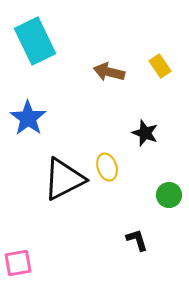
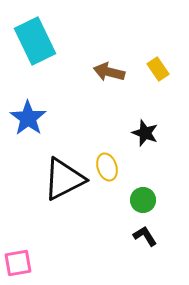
yellow rectangle: moved 2 px left, 3 px down
green circle: moved 26 px left, 5 px down
black L-shape: moved 8 px right, 4 px up; rotated 15 degrees counterclockwise
